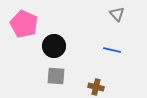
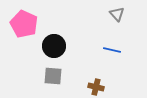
gray square: moved 3 px left
